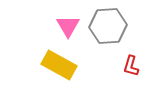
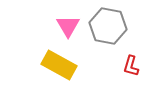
gray hexagon: rotated 15 degrees clockwise
